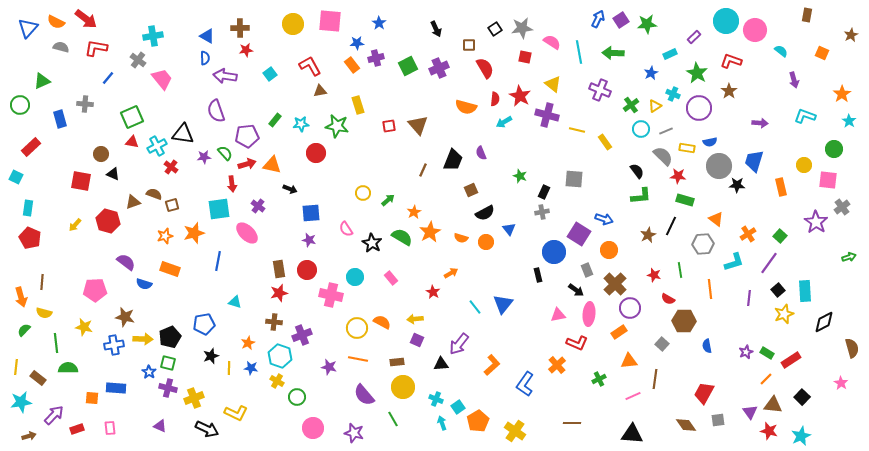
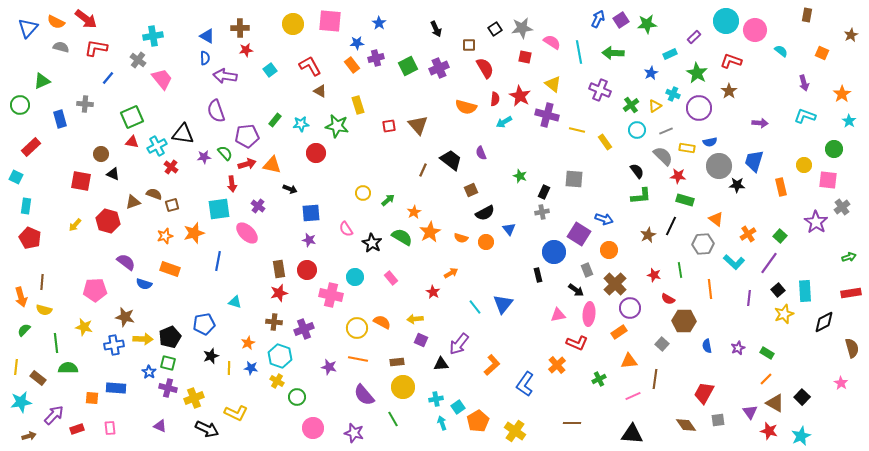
cyan square at (270, 74): moved 4 px up
purple arrow at (794, 80): moved 10 px right, 3 px down
brown triangle at (320, 91): rotated 40 degrees clockwise
cyan circle at (641, 129): moved 4 px left, 1 px down
black trapezoid at (453, 160): moved 2 px left; rotated 75 degrees counterclockwise
cyan rectangle at (28, 208): moved 2 px left, 2 px up
cyan L-shape at (734, 262): rotated 60 degrees clockwise
yellow semicircle at (44, 313): moved 3 px up
purple cross at (302, 335): moved 2 px right, 6 px up
purple square at (417, 340): moved 4 px right
purple star at (746, 352): moved 8 px left, 4 px up
red rectangle at (791, 360): moved 60 px right, 67 px up; rotated 24 degrees clockwise
cyan cross at (436, 399): rotated 32 degrees counterclockwise
brown triangle at (773, 405): moved 2 px right, 2 px up; rotated 24 degrees clockwise
